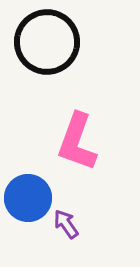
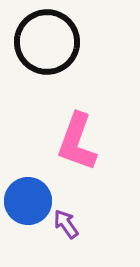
blue circle: moved 3 px down
